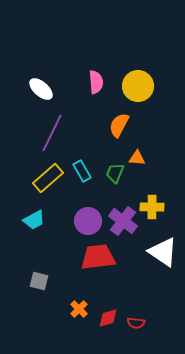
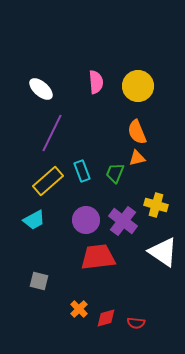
orange semicircle: moved 18 px right, 7 px down; rotated 50 degrees counterclockwise
orange triangle: rotated 18 degrees counterclockwise
cyan rectangle: rotated 10 degrees clockwise
yellow rectangle: moved 3 px down
yellow cross: moved 4 px right, 2 px up; rotated 15 degrees clockwise
purple circle: moved 2 px left, 1 px up
red diamond: moved 2 px left
